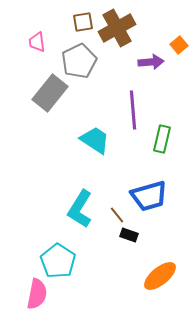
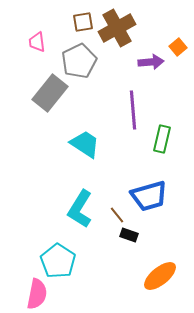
orange square: moved 1 px left, 2 px down
cyan trapezoid: moved 10 px left, 4 px down
